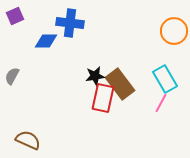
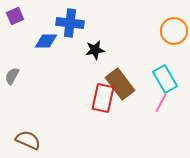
black star: moved 26 px up
